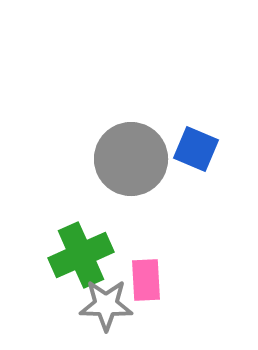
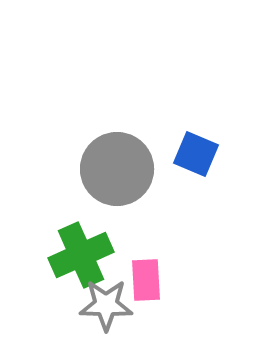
blue square: moved 5 px down
gray circle: moved 14 px left, 10 px down
